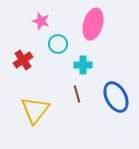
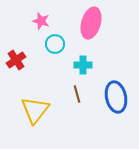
pink ellipse: moved 2 px left, 1 px up
cyan circle: moved 3 px left
red cross: moved 7 px left
blue ellipse: rotated 16 degrees clockwise
